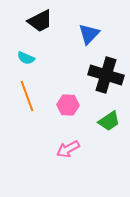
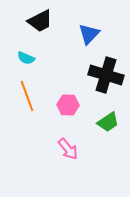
green trapezoid: moved 1 px left, 1 px down
pink arrow: rotated 100 degrees counterclockwise
